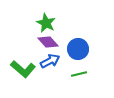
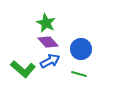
blue circle: moved 3 px right
green line: rotated 28 degrees clockwise
